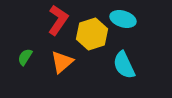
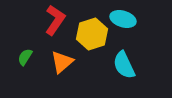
red L-shape: moved 3 px left
